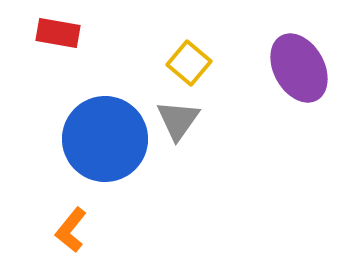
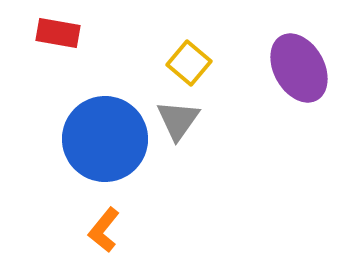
orange L-shape: moved 33 px right
